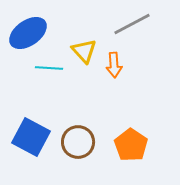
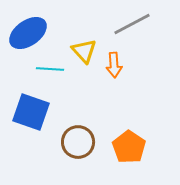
cyan line: moved 1 px right, 1 px down
blue square: moved 25 px up; rotated 9 degrees counterclockwise
orange pentagon: moved 2 px left, 2 px down
